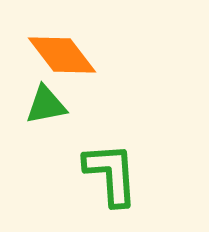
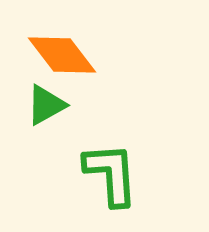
green triangle: rotated 18 degrees counterclockwise
